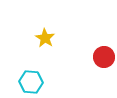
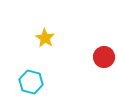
cyan hexagon: rotated 10 degrees clockwise
